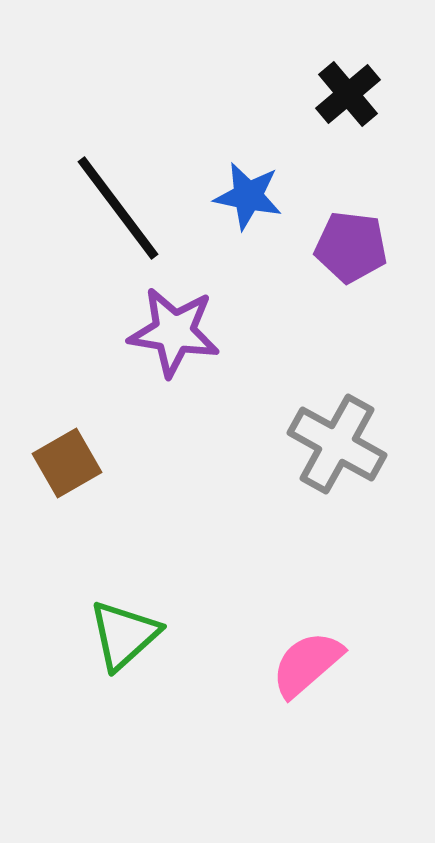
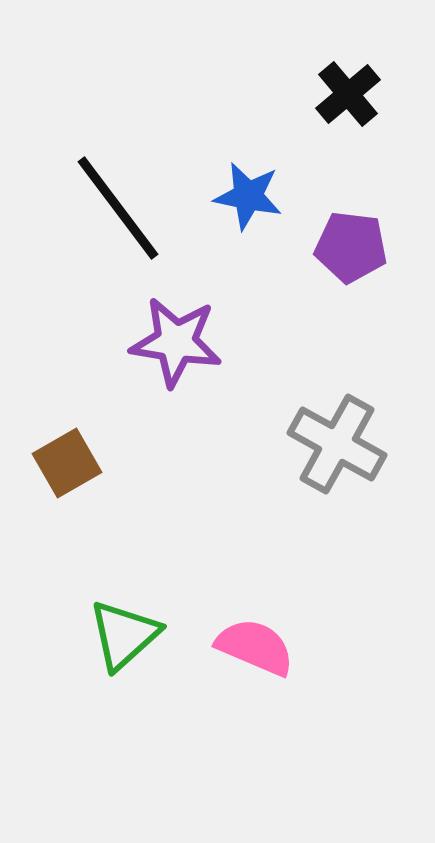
purple star: moved 2 px right, 10 px down
pink semicircle: moved 52 px left, 17 px up; rotated 64 degrees clockwise
